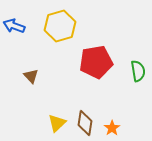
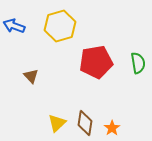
green semicircle: moved 8 px up
